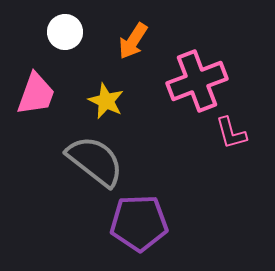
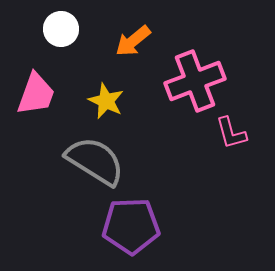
white circle: moved 4 px left, 3 px up
orange arrow: rotated 18 degrees clockwise
pink cross: moved 2 px left
gray semicircle: rotated 6 degrees counterclockwise
purple pentagon: moved 8 px left, 3 px down
